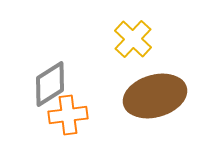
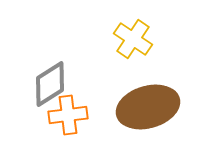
yellow cross: rotated 9 degrees counterclockwise
brown ellipse: moved 7 px left, 11 px down
